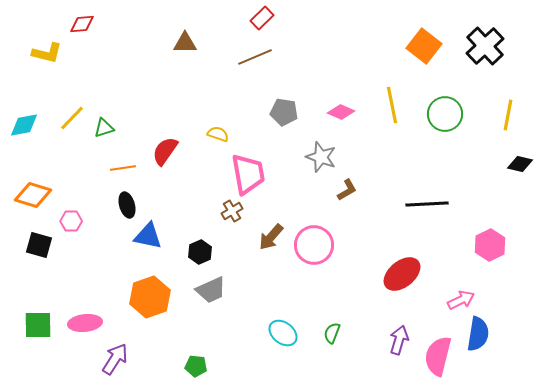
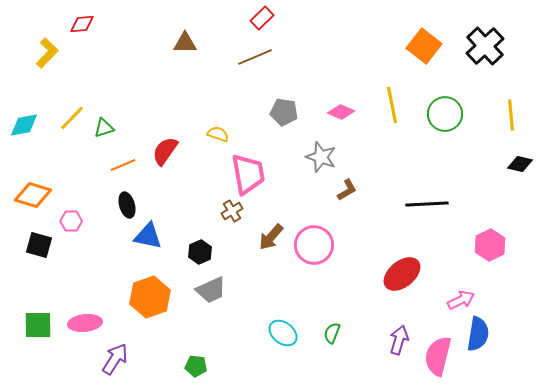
yellow L-shape at (47, 53): rotated 60 degrees counterclockwise
yellow line at (508, 115): moved 3 px right; rotated 16 degrees counterclockwise
orange line at (123, 168): moved 3 px up; rotated 15 degrees counterclockwise
